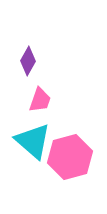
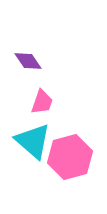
purple diamond: rotated 64 degrees counterclockwise
pink trapezoid: moved 2 px right, 2 px down
